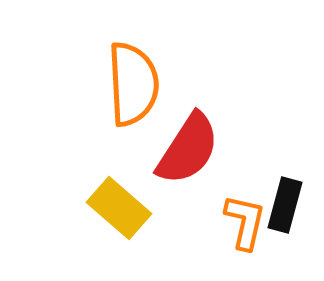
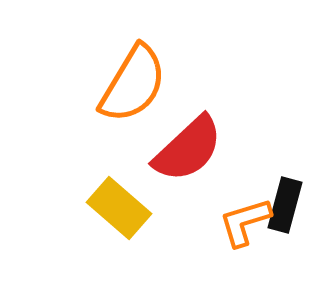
orange semicircle: rotated 34 degrees clockwise
red semicircle: rotated 14 degrees clockwise
orange L-shape: rotated 120 degrees counterclockwise
